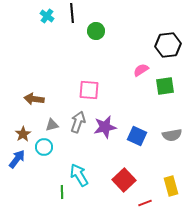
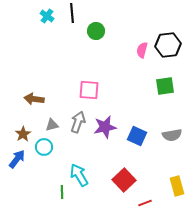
pink semicircle: moved 1 px right, 20 px up; rotated 42 degrees counterclockwise
yellow rectangle: moved 6 px right
